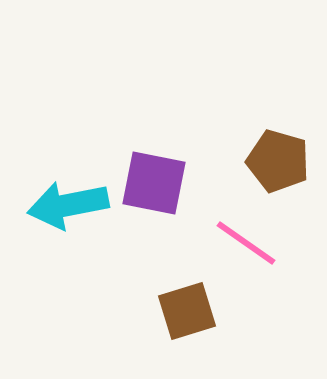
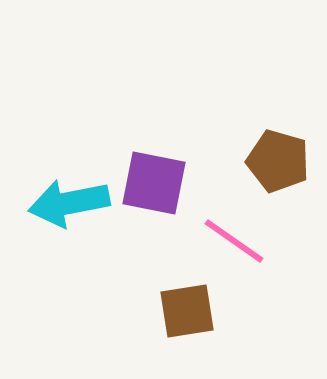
cyan arrow: moved 1 px right, 2 px up
pink line: moved 12 px left, 2 px up
brown square: rotated 8 degrees clockwise
